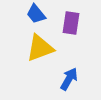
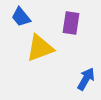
blue trapezoid: moved 15 px left, 3 px down
blue arrow: moved 17 px right
